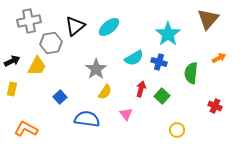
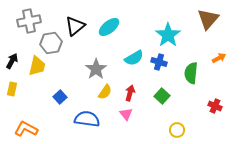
cyan star: moved 1 px down
black arrow: rotated 35 degrees counterclockwise
yellow trapezoid: rotated 15 degrees counterclockwise
red arrow: moved 11 px left, 4 px down
